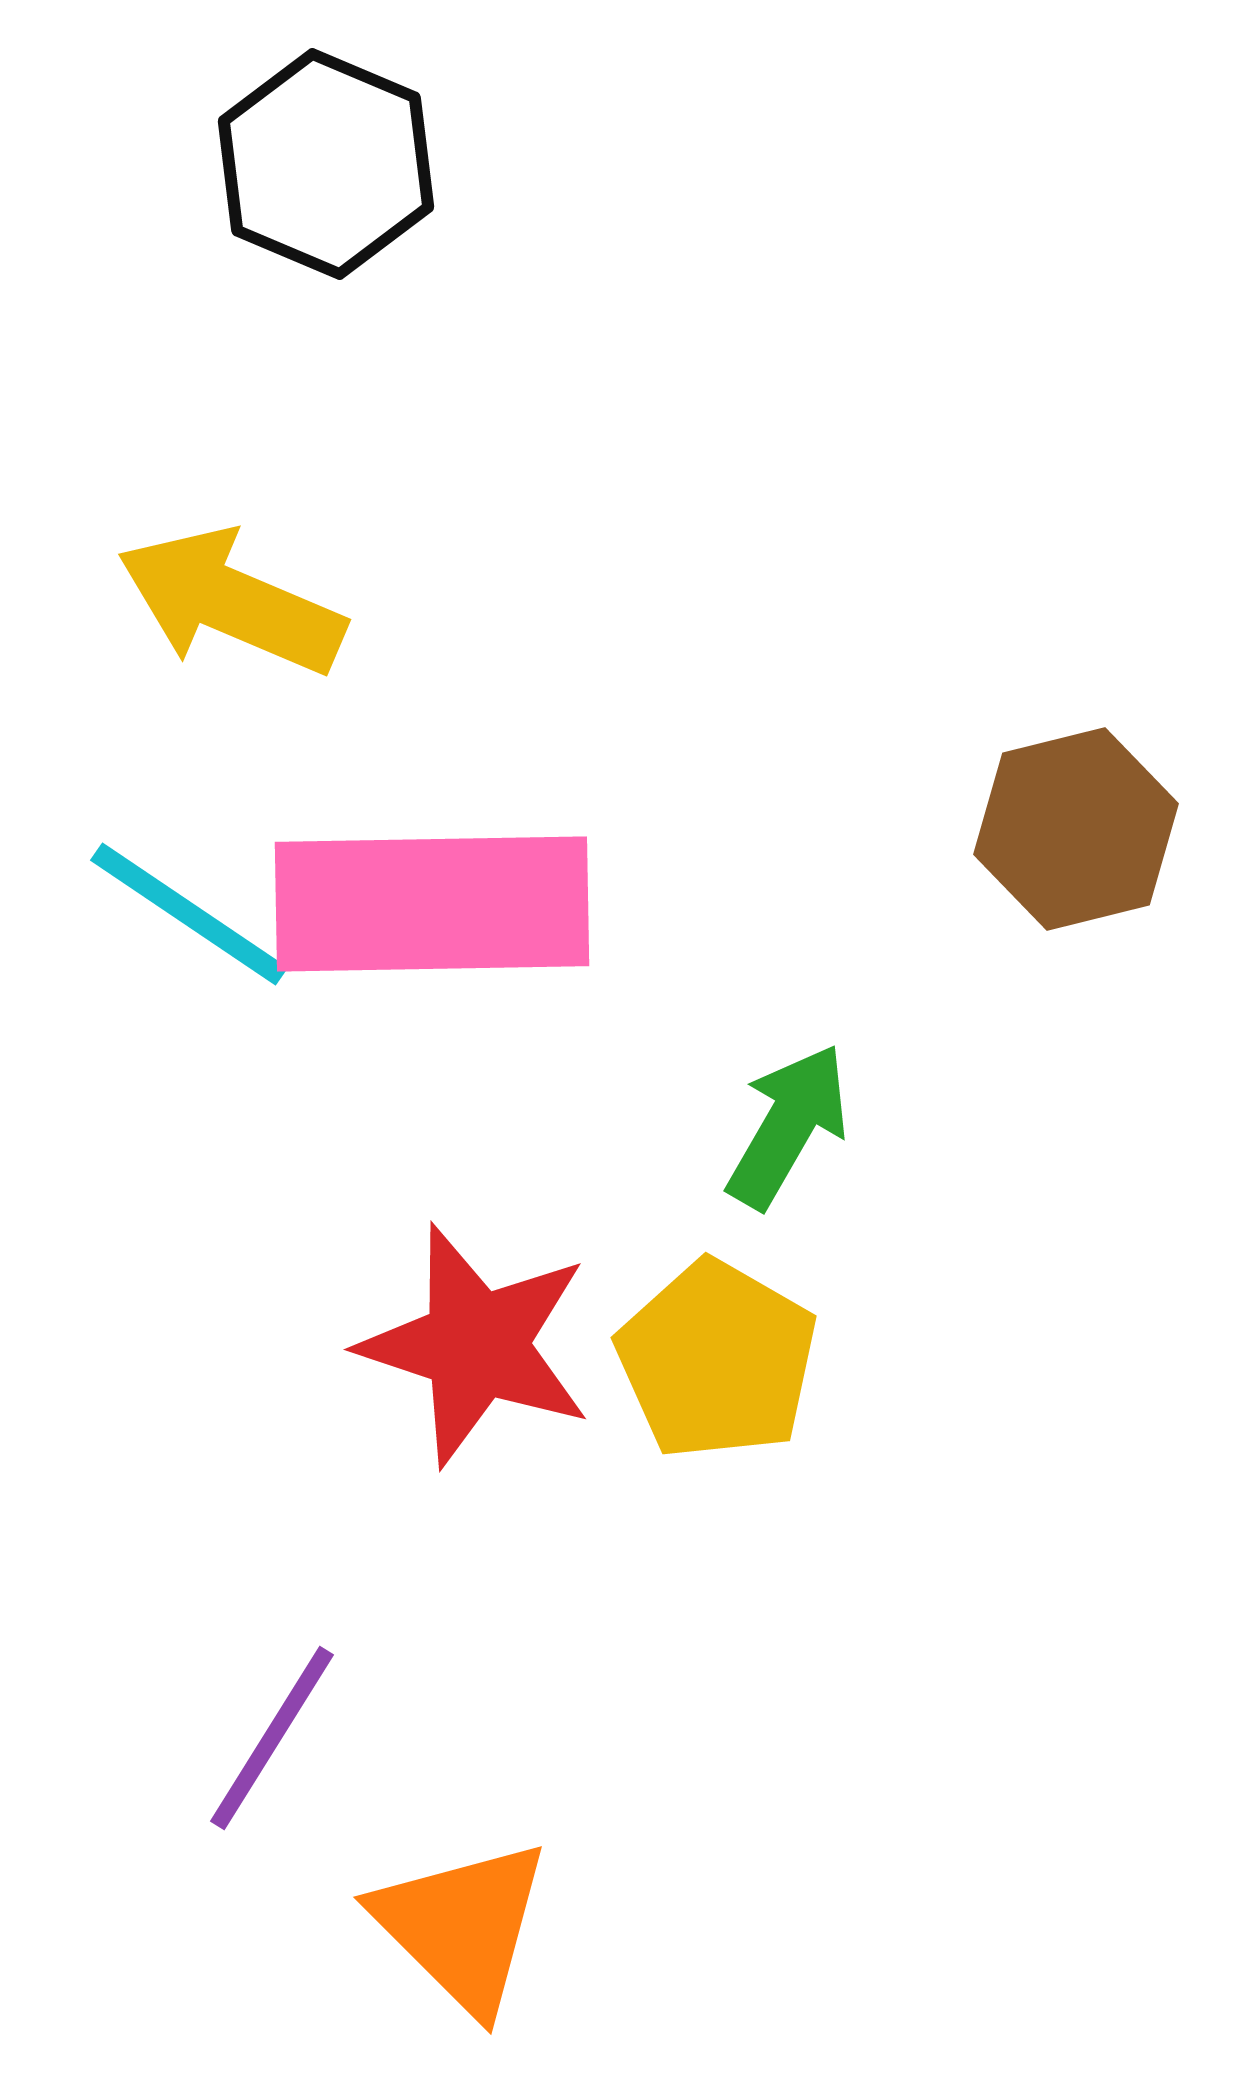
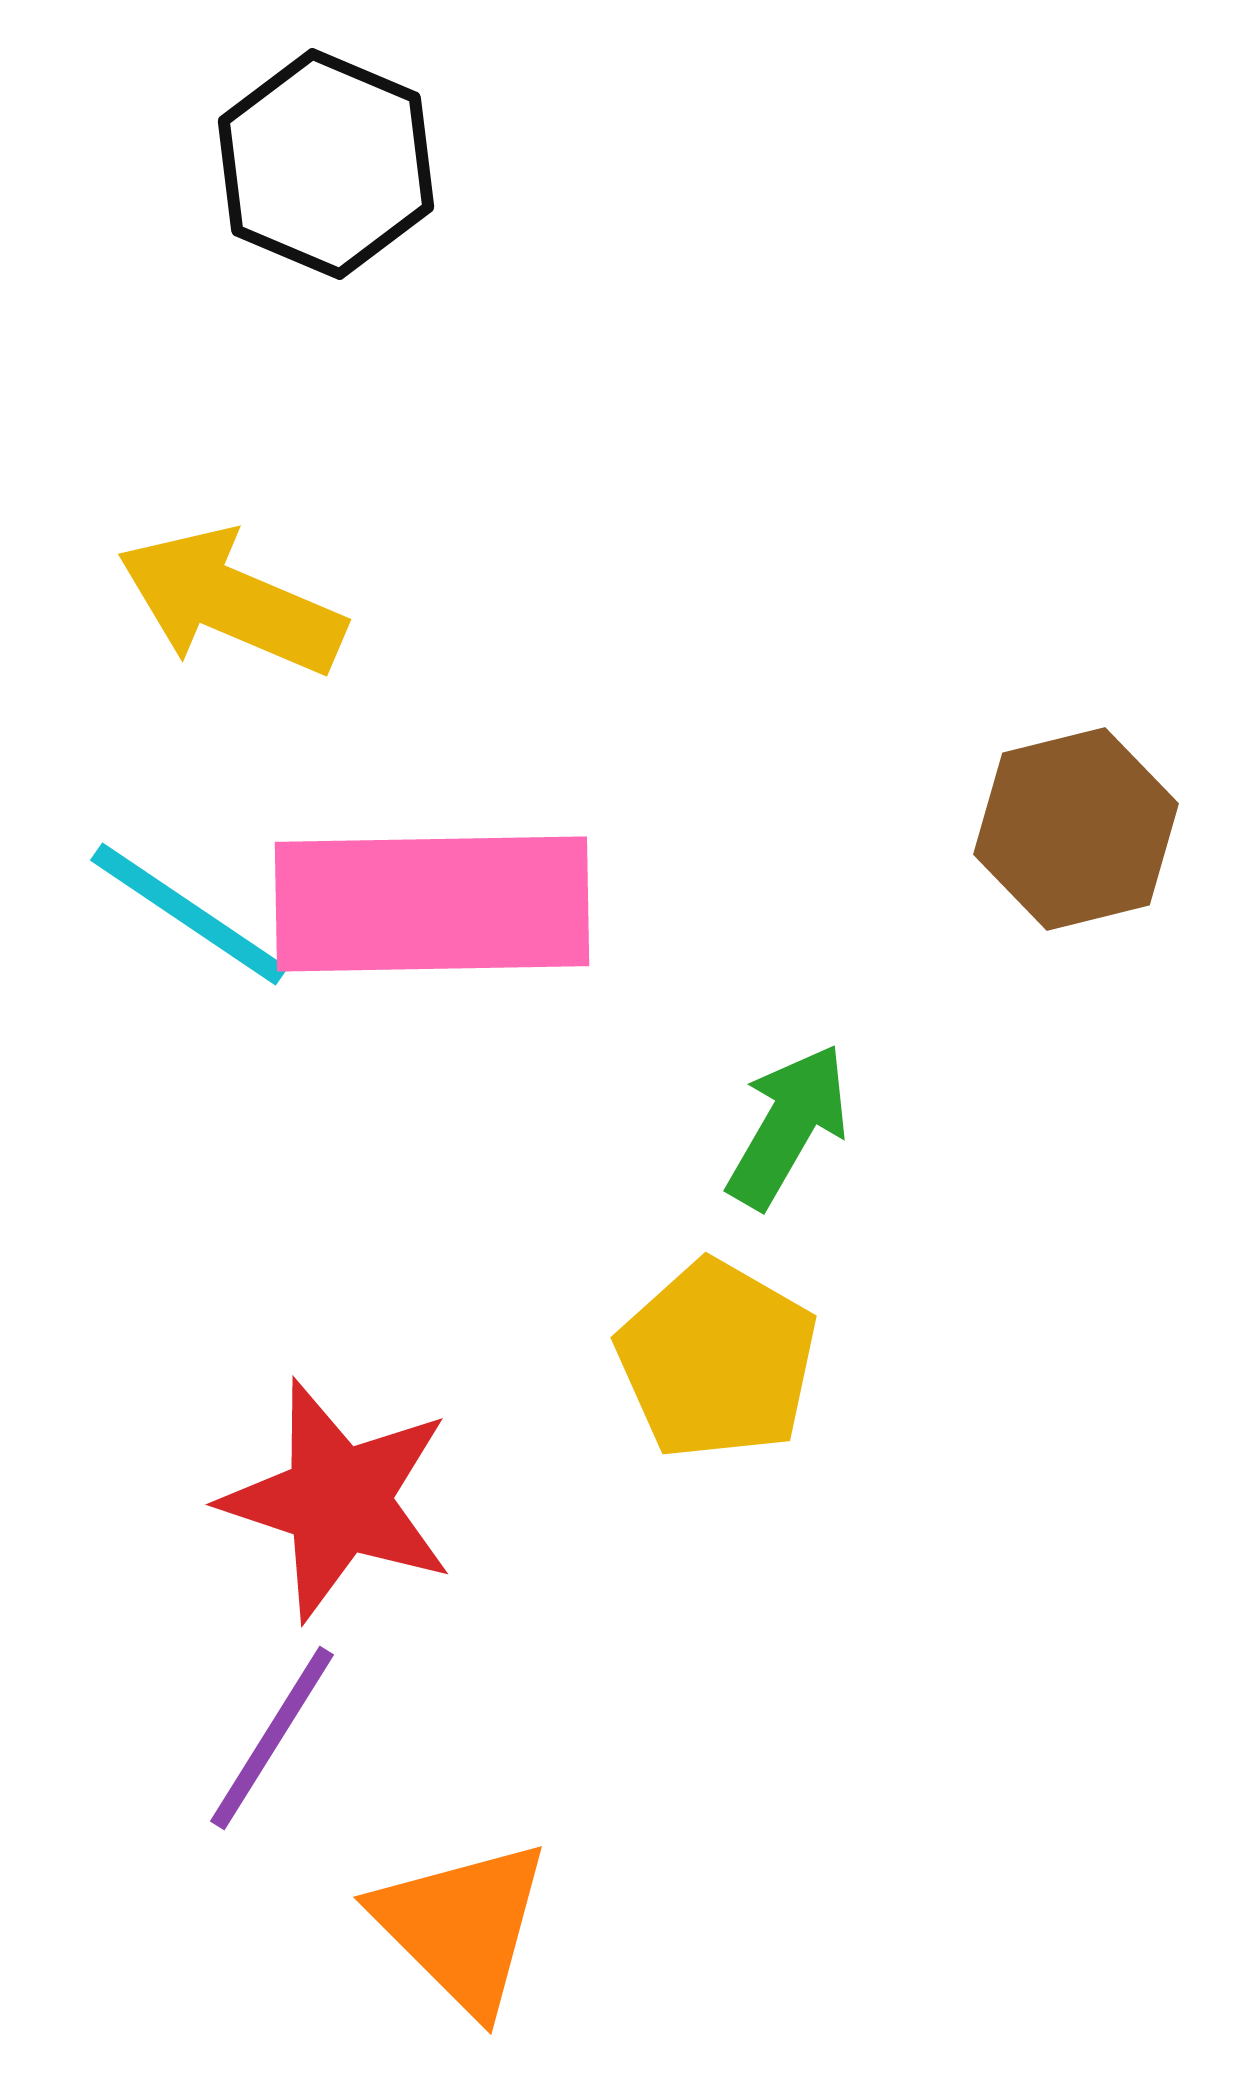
red star: moved 138 px left, 155 px down
